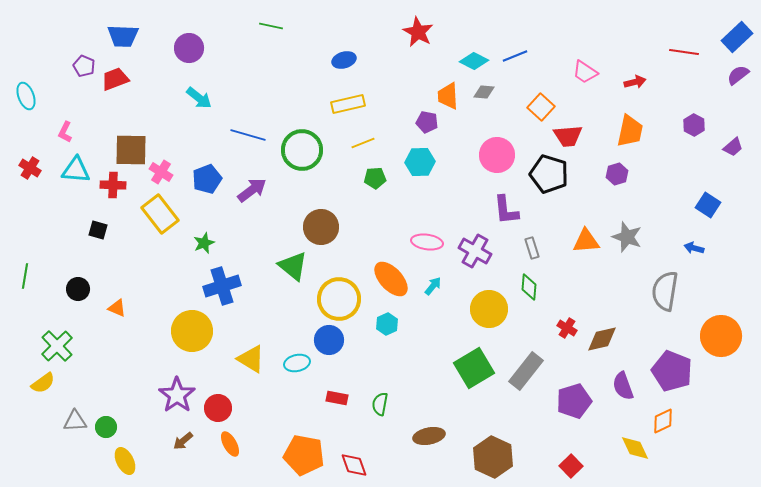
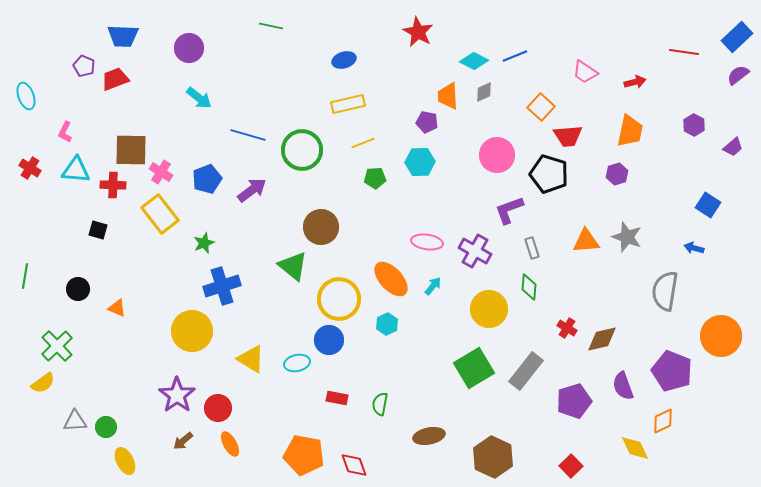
gray diamond at (484, 92): rotated 30 degrees counterclockwise
purple L-shape at (506, 210): moved 3 px right; rotated 76 degrees clockwise
